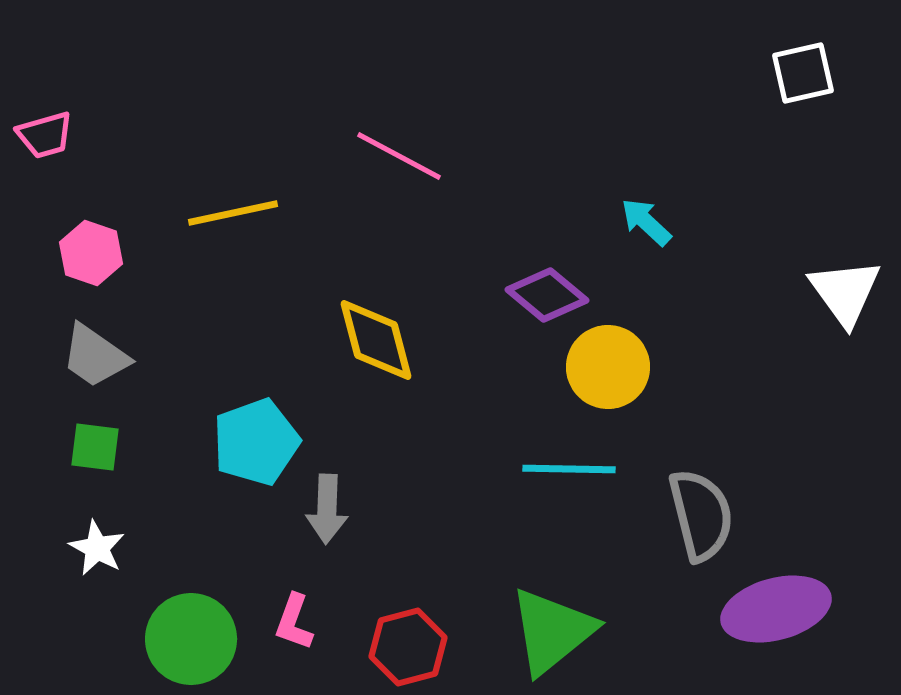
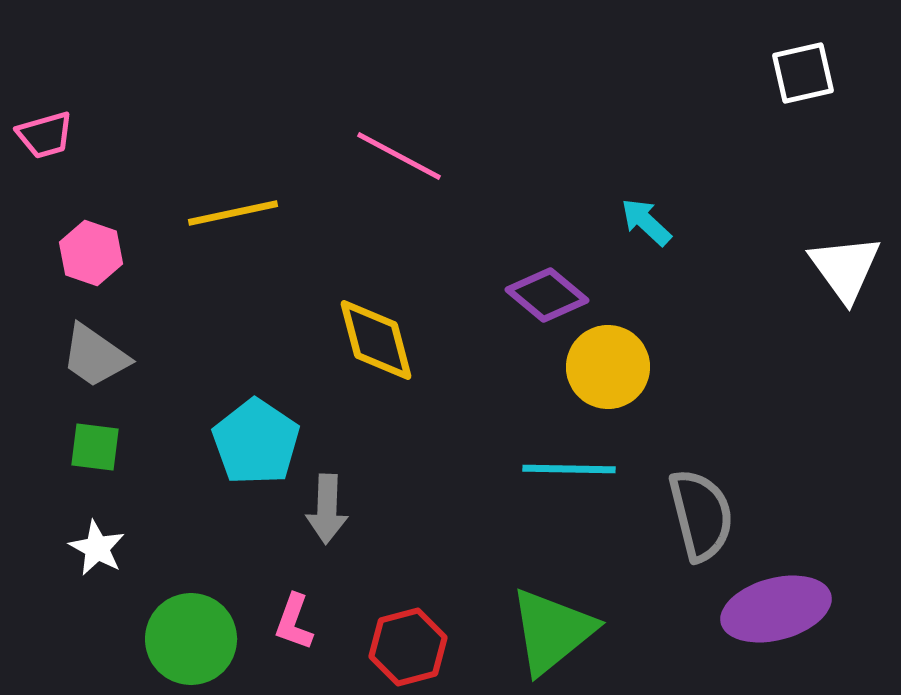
white triangle: moved 24 px up
cyan pentagon: rotated 18 degrees counterclockwise
